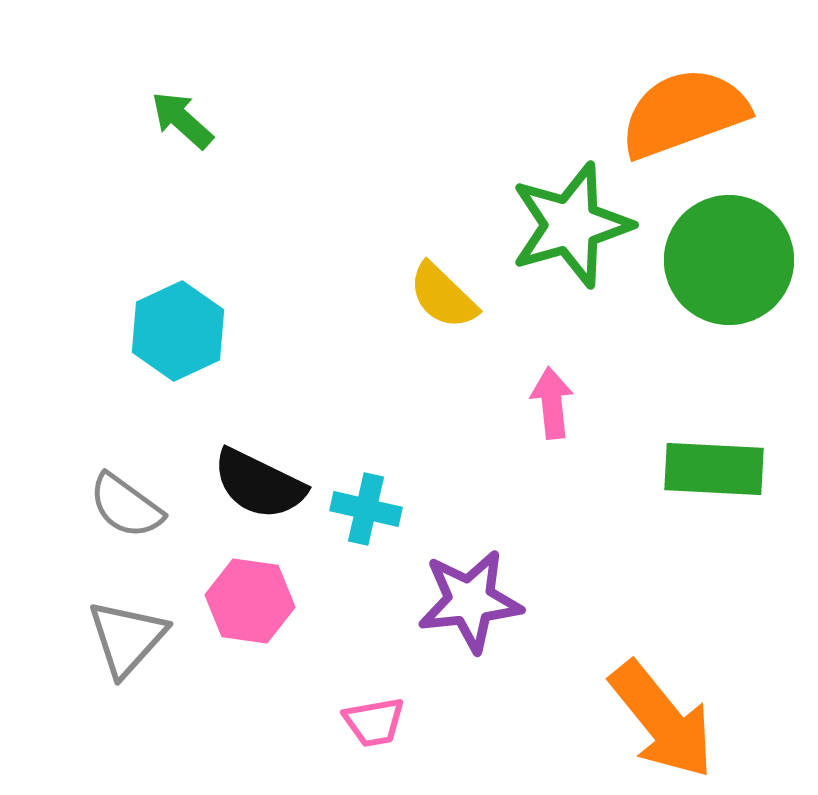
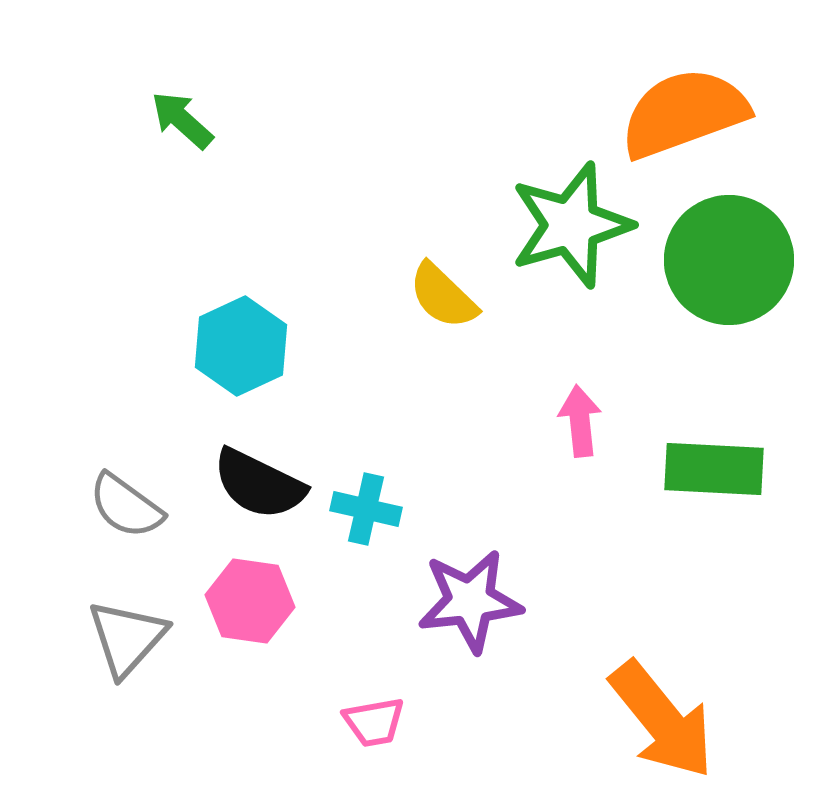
cyan hexagon: moved 63 px right, 15 px down
pink arrow: moved 28 px right, 18 px down
